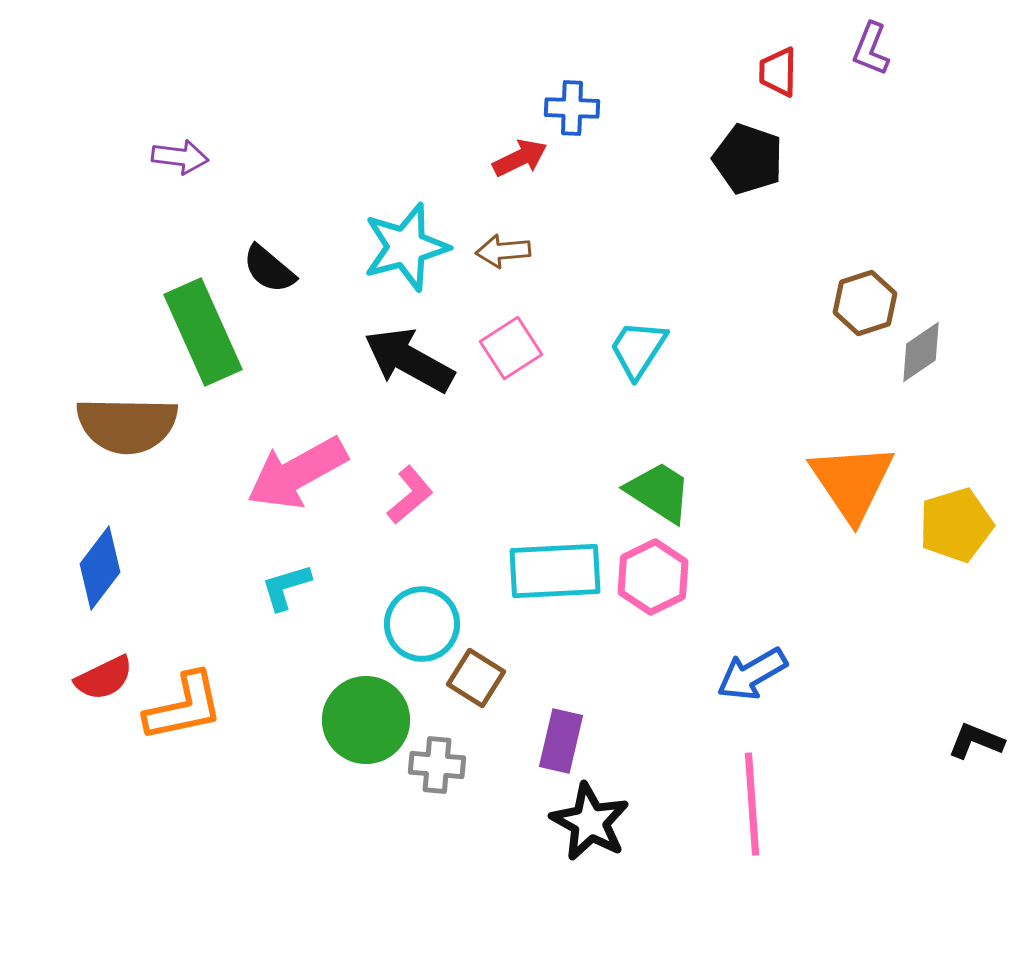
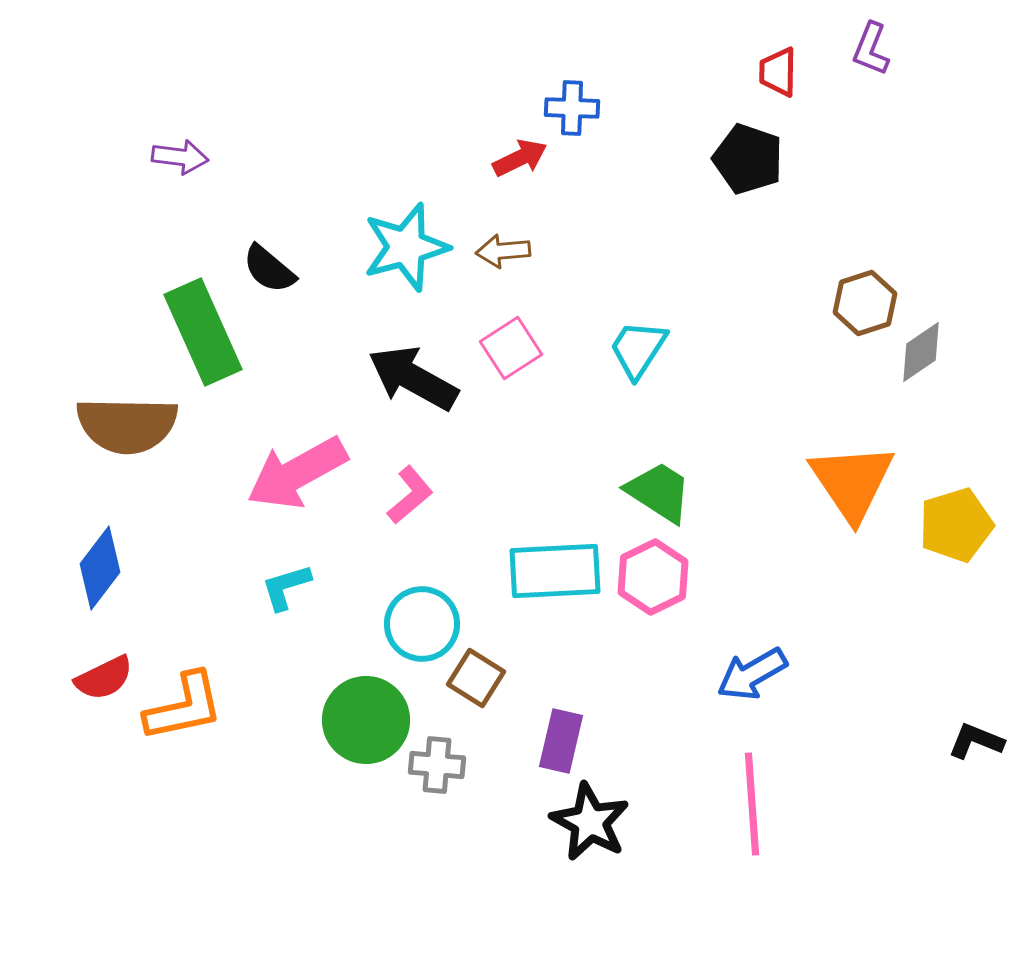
black arrow: moved 4 px right, 18 px down
